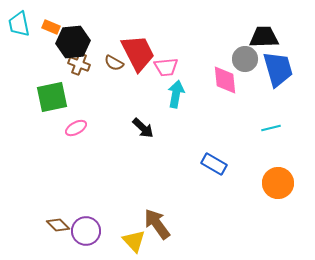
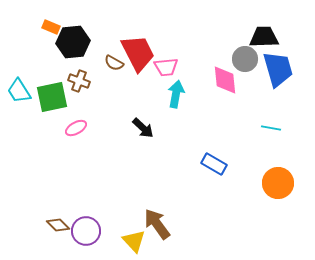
cyan trapezoid: moved 67 px down; rotated 20 degrees counterclockwise
brown cross: moved 17 px down
cyan line: rotated 24 degrees clockwise
